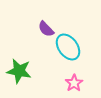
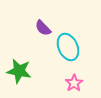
purple semicircle: moved 3 px left, 1 px up
cyan ellipse: rotated 12 degrees clockwise
